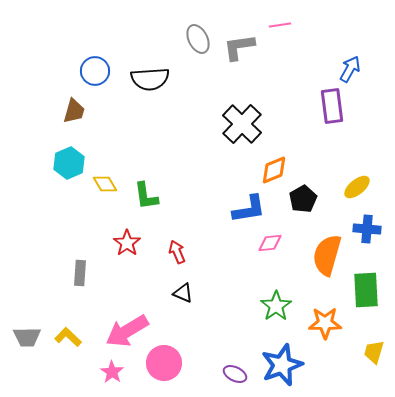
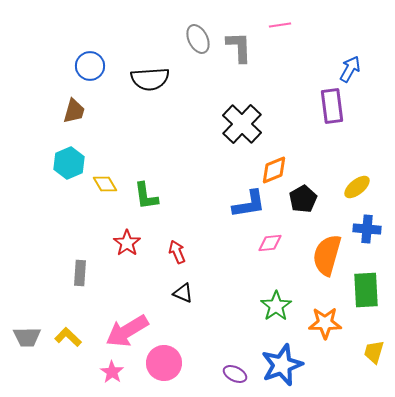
gray L-shape: rotated 96 degrees clockwise
blue circle: moved 5 px left, 5 px up
blue L-shape: moved 5 px up
